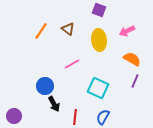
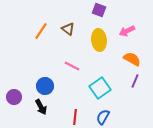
pink line: moved 2 px down; rotated 56 degrees clockwise
cyan square: moved 2 px right; rotated 30 degrees clockwise
black arrow: moved 13 px left, 3 px down
purple circle: moved 19 px up
